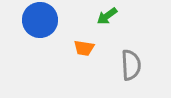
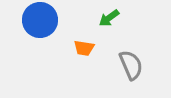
green arrow: moved 2 px right, 2 px down
gray semicircle: rotated 20 degrees counterclockwise
